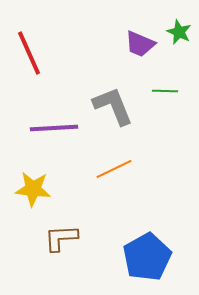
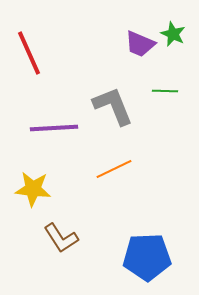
green star: moved 6 px left, 2 px down
brown L-shape: rotated 120 degrees counterclockwise
blue pentagon: rotated 27 degrees clockwise
